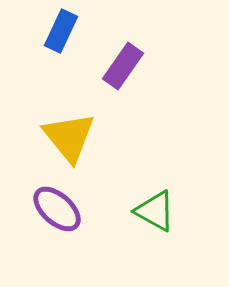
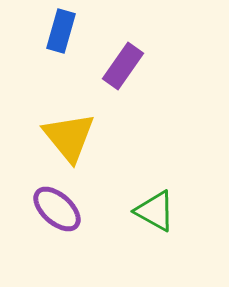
blue rectangle: rotated 9 degrees counterclockwise
